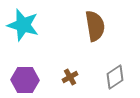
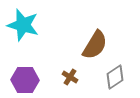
brown semicircle: moved 19 px down; rotated 40 degrees clockwise
brown cross: rotated 28 degrees counterclockwise
